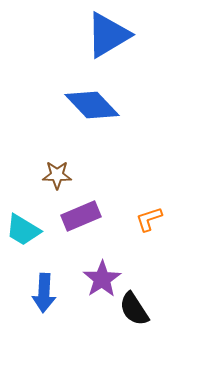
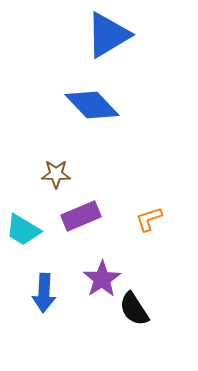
brown star: moved 1 px left, 1 px up
